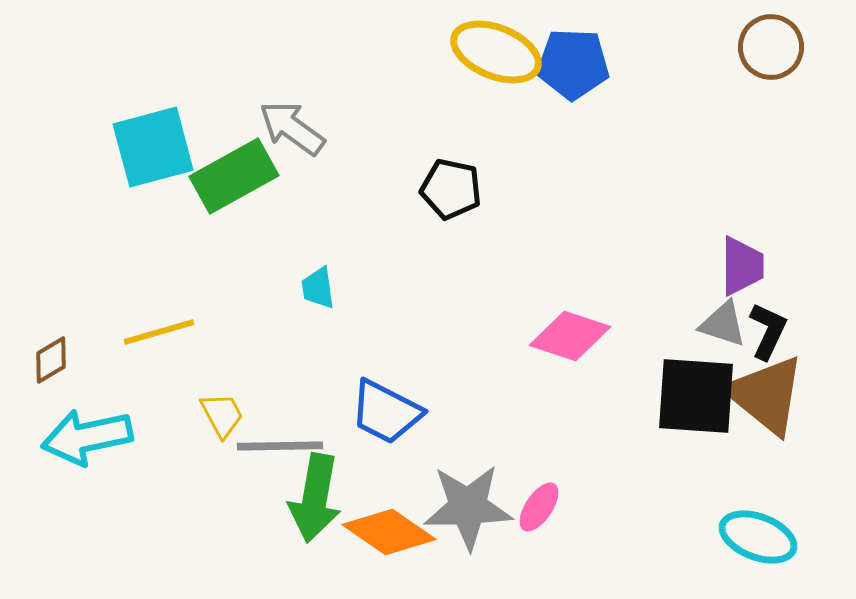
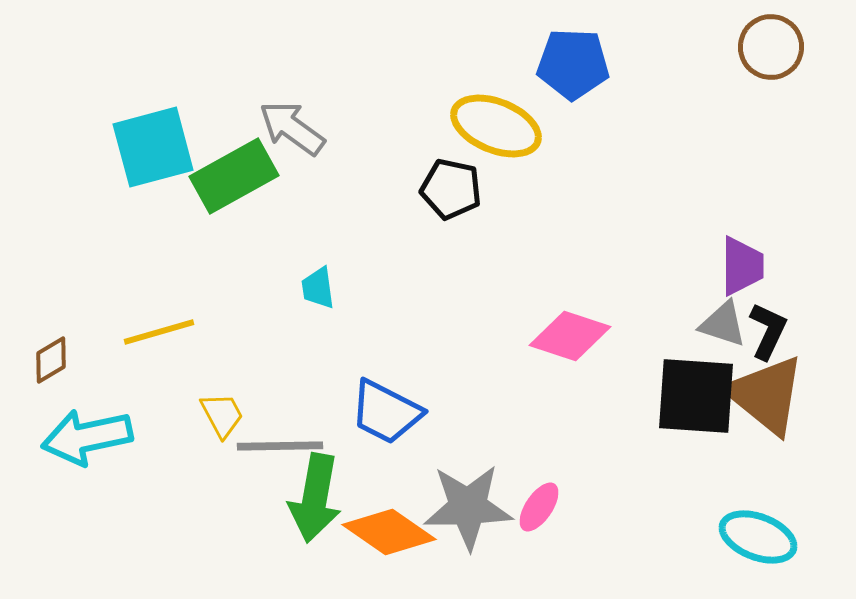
yellow ellipse: moved 74 px down
